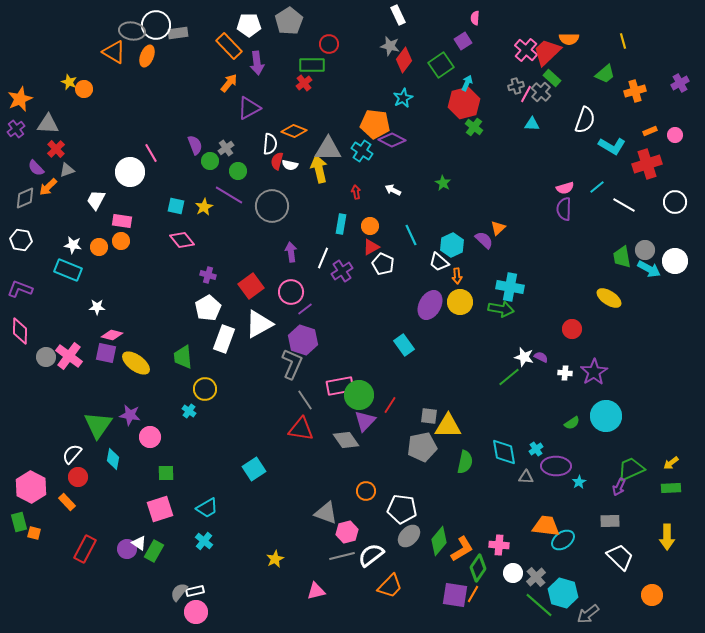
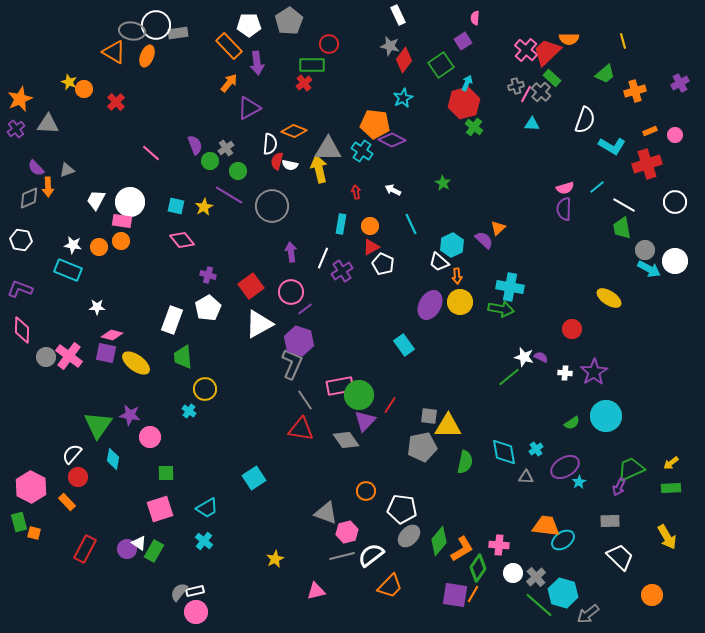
red cross at (56, 149): moved 60 px right, 47 px up
pink line at (151, 153): rotated 18 degrees counterclockwise
white circle at (130, 172): moved 30 px down
orange arrow at (48, 187): rotated 48 degrees counterclockwise
gray diamond at (25, 198): moved 4 px right
cyan line at (411, 235): moved 11 px up
green trapezoid at (622, 257): moved 29 px up
pink diamond at (20, 331): moved 2 px right, 1 px up
white rectangle at (224, 339): moved 52 px left, 19 px up
purple hexagon at (303, 340): moved 4 px left, 1 px down
purple ellipse at (556, 466): moved 9 px right, 1 px down; rotated 32 degrees counterclockwise
cyan square at (254, 469): moved 9 px down
yellow arrow at (667, 537): rotated 30 degrees counterclockwise
